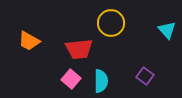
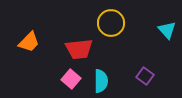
orange trapezoid: moved 1 px down; rotated 75 degrees counterclockwise
